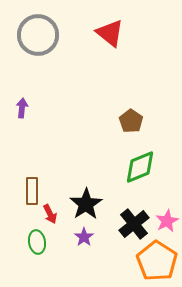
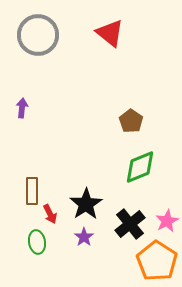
black cross: moved 4 px left
